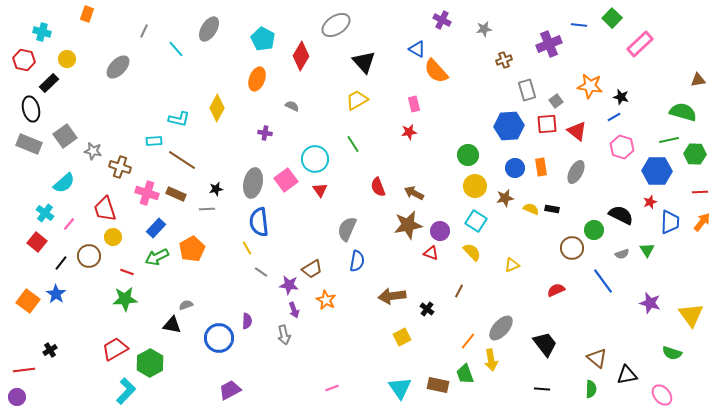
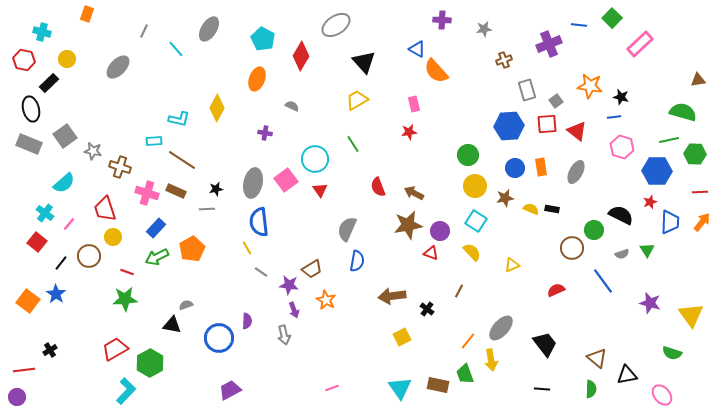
purple cross at (442, 20): rotated 24 degrees counterclockwise
blue line at (614, 117): rotated 24 degrees clockwise
brown rectangle at (176, 194): moved 3 px up
